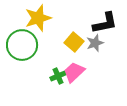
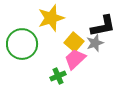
yellow star: moved 13 px right
black L-shape: moved 2 px left, 3 px down
green circle: moved 1 px up
pink trapezoid: moved 1 px right, 13 px up
